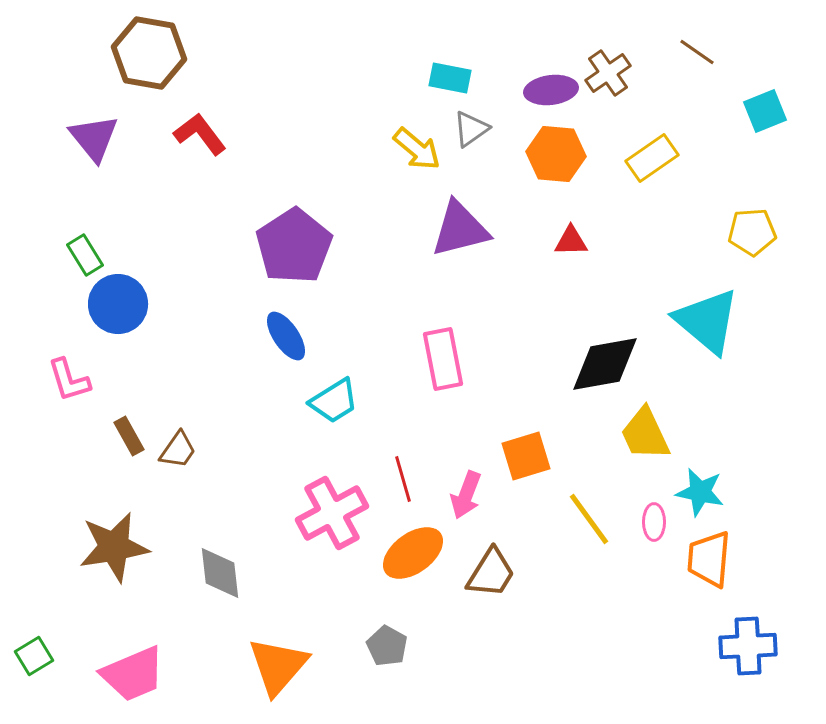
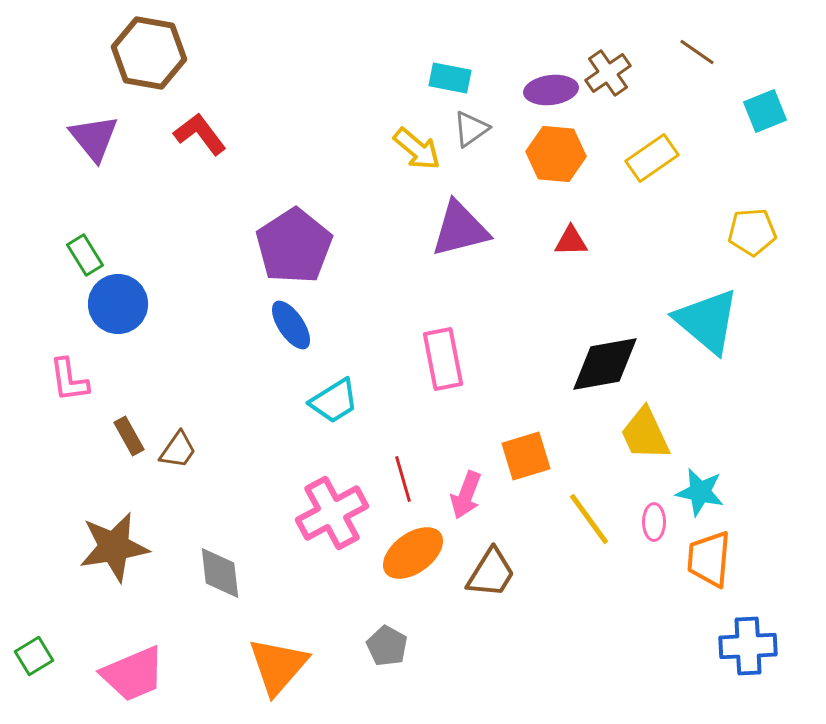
blue ellipse at (286, 336): moved 5 px right, 11 px up
pink L-shape at (69, 380): rotated 9 degrees clockwise
